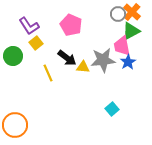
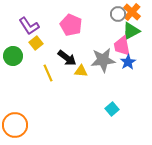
yellow triangle: moved 2 px left, 4 px down
